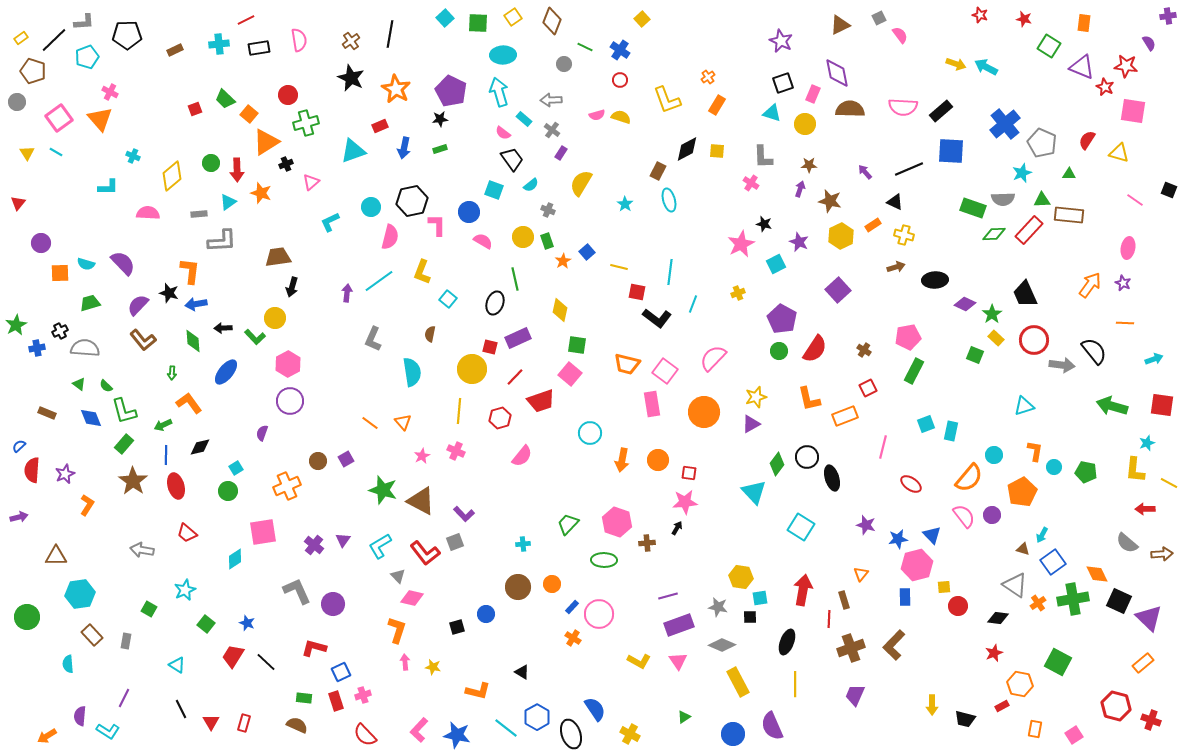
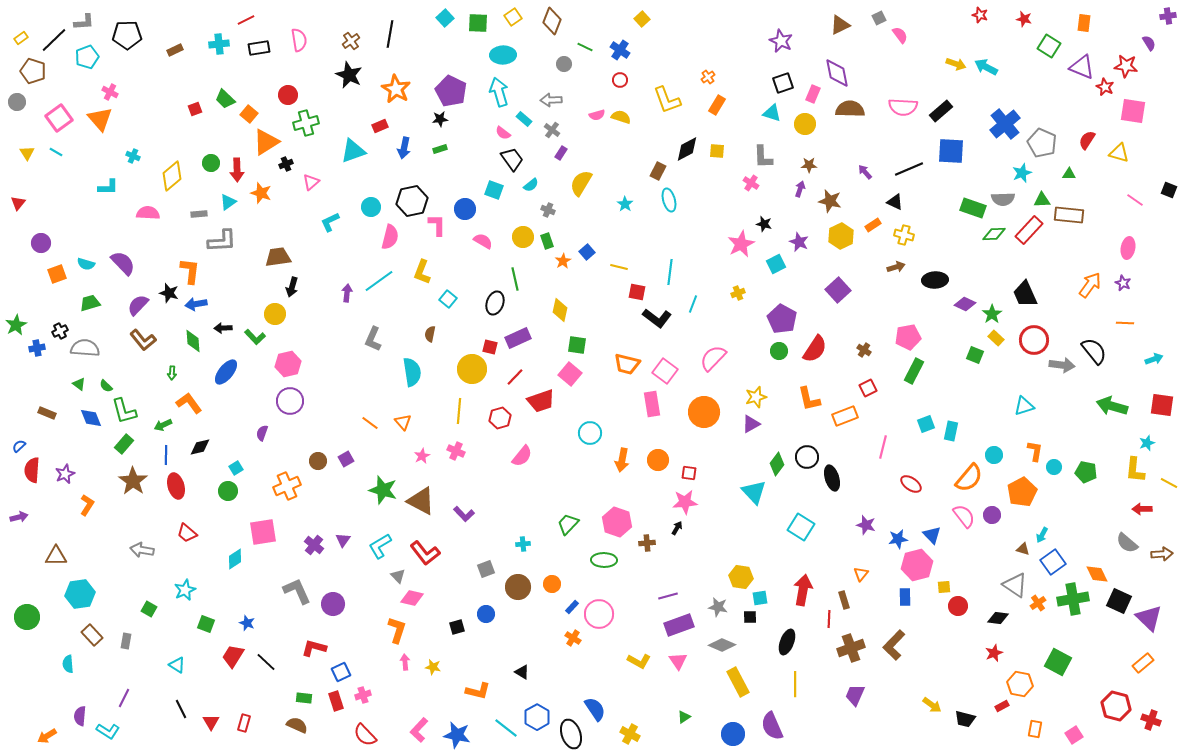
black star at (351, 78): moved 2 px left, 3 px up
blue circle at (469, 212): moved 4 px left, 3 px up
orange square at (60, 273): moved 3 px left, 1 px down; rotated 18 degrees counterclockwise
yellow circle at (275, 318): moved 4 px up
pink hexagon at (288, 364): rotated 15 degrees clockwise
red arrow at (1145, 509): moved 3 px left
gray square at (455, 542): moved 31 px right, 27 px down
green square at (206, 624): rotated 18 degrees counterclockwise
yellow arrow at (932, 705): rotated 54 degrees counterclockwise
